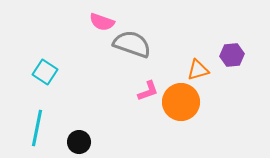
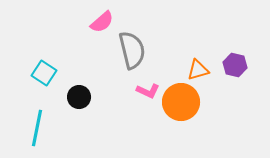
pink semicircle: rotated 60 degrees counterclockwise
gray semicircle: moved 6 px down; rotated 57 degrees clockwise
purple hexagon: moved 3 px right, 10 px down; rotated 20 degrees clockwise
cyan square: moved 1 px left, 1 px down
pink L-shape: rotated 45 degrees clockwise
black circle: moved 45 px up
